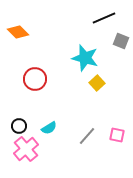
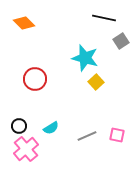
black line: rotated 35 degrees clockwise
orange diamond: moved 6 px right, 9 px up
gray square: rotated 35 degrees clockwise
yellow square: moved 1 px left, 1 px up
cyan semicircle: moved 2 px right
gray line: rotated 24 degrees clockwise
